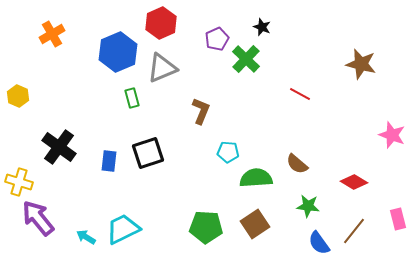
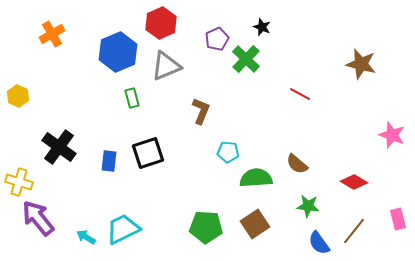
gray triangle: moved 4 px right, 2 px up
